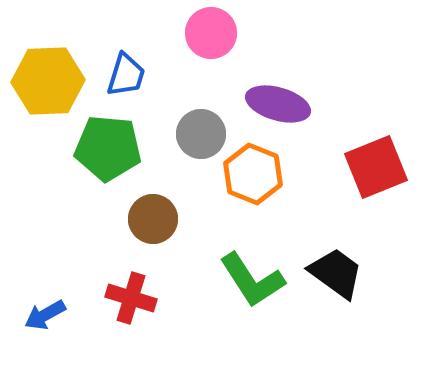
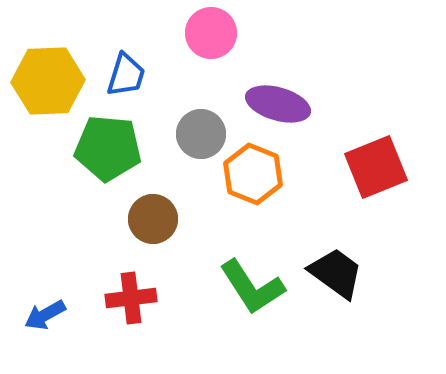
green L-shape: moved 7 px down
red cross: rotated 24 degrees counterclockwise
